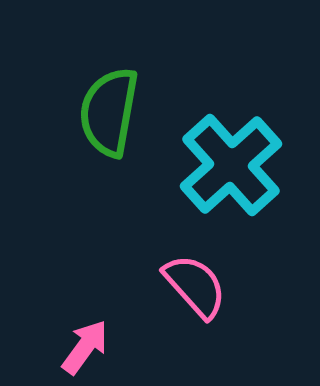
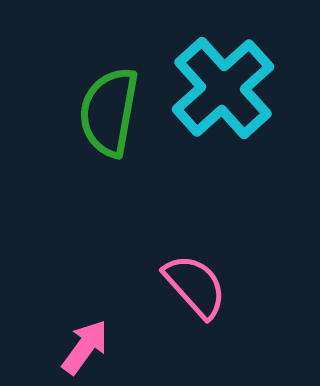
cyan cross: moved 8 px left, 77 px up
